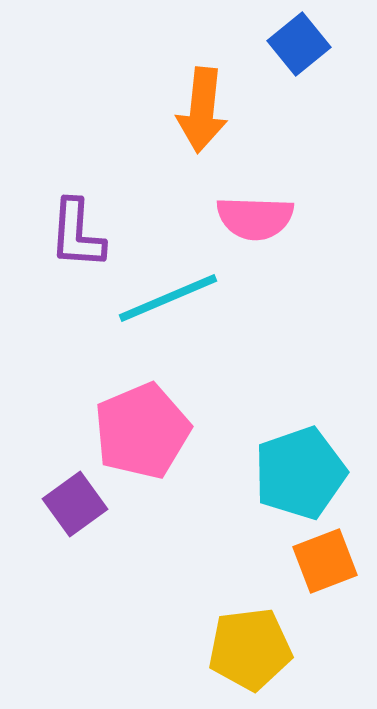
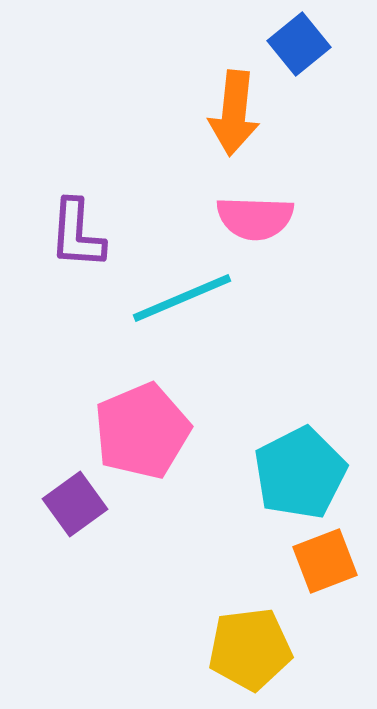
orange arrow: moved 32 px right, 3 px down
cyan line: moved 14 px right
cyan pentagon: rotated 8 degrees counterclockwise
